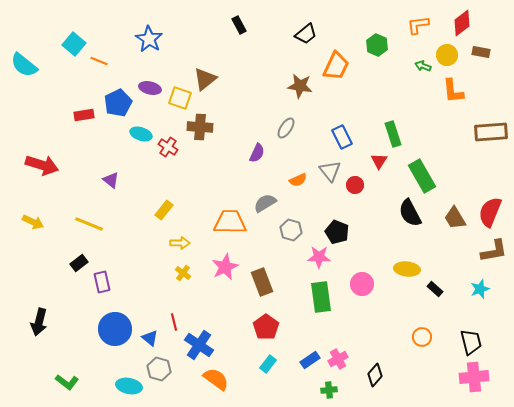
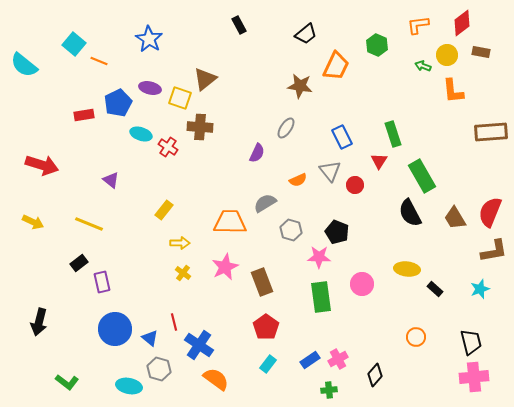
orange circle at (422, 337): moved 6 px left
